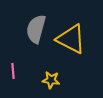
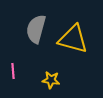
yellow triangle: moved 2 px right; rotated 12 degrees counterclockwise
